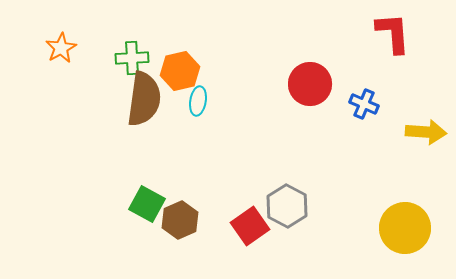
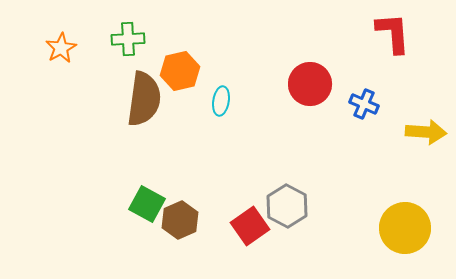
green cross: moved 4 px left, 19 px up
cyan ellipse: moved 23 px right
